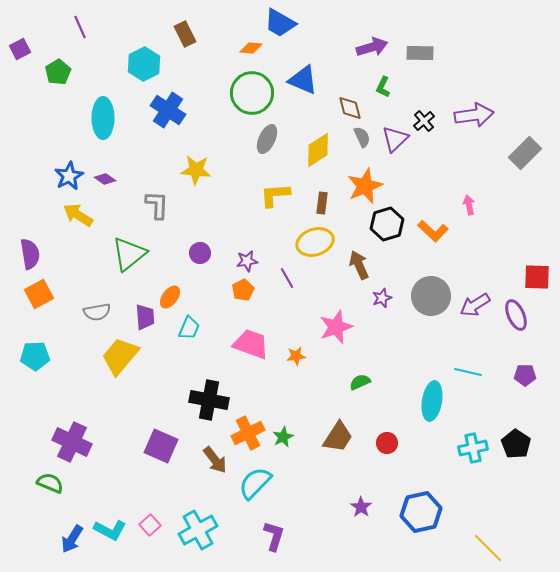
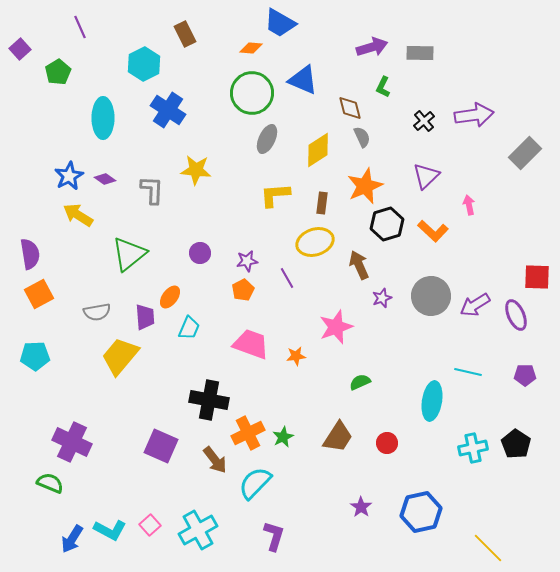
purple square at (20, 49): rotated 15 degrees counterclockwise
purple triangle at (395, 139): moved 31 px right, 37 px down
gray L-shape at (157, 205): moved 5 px left, 15 px up
